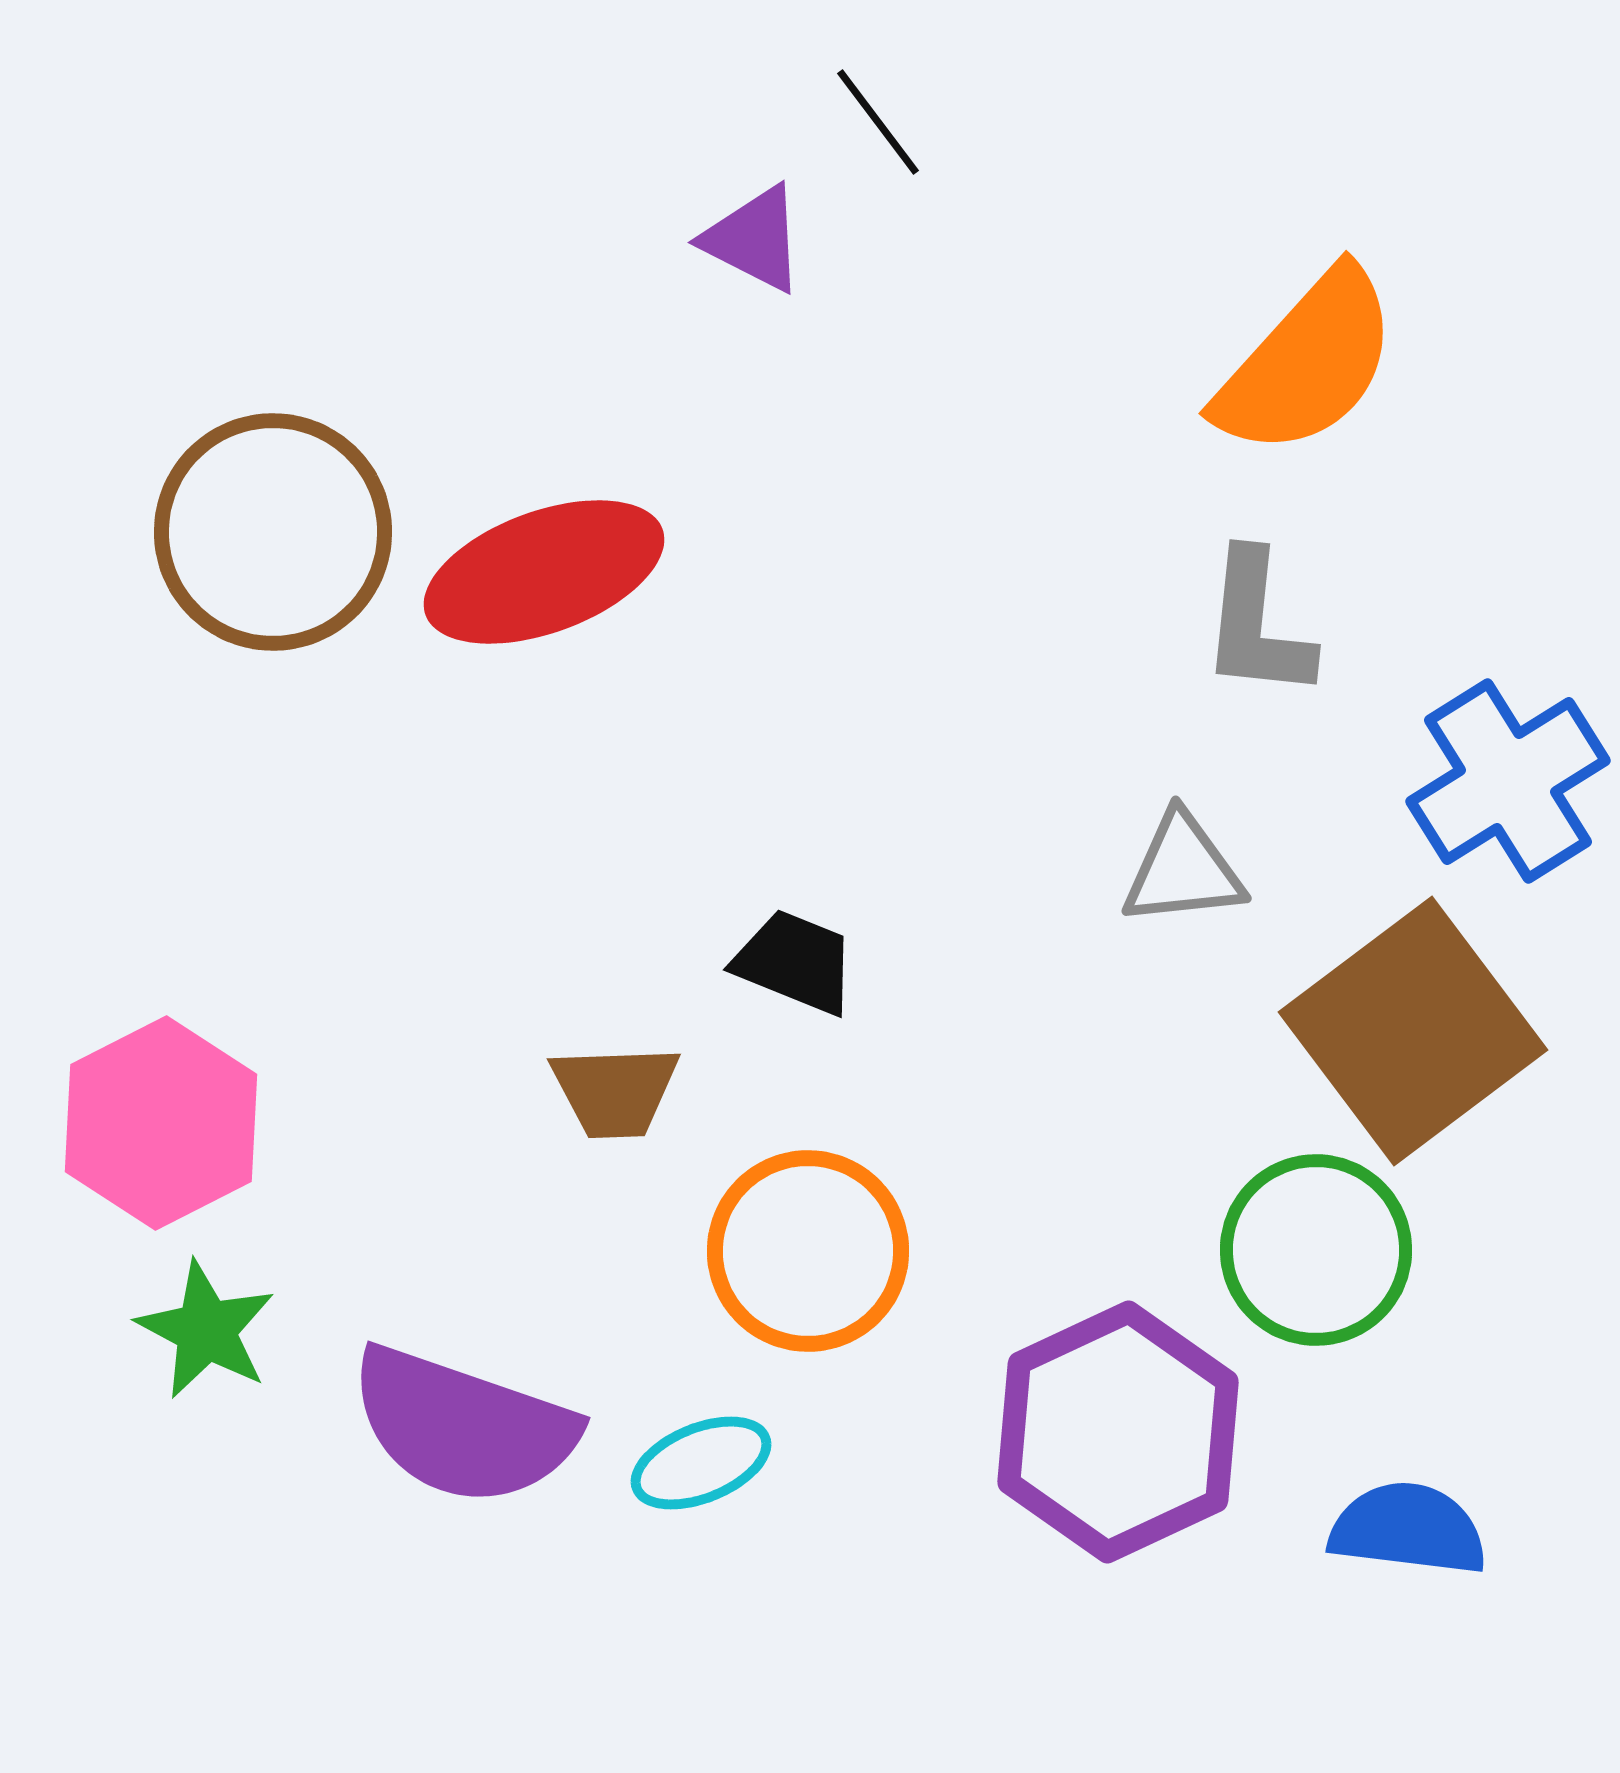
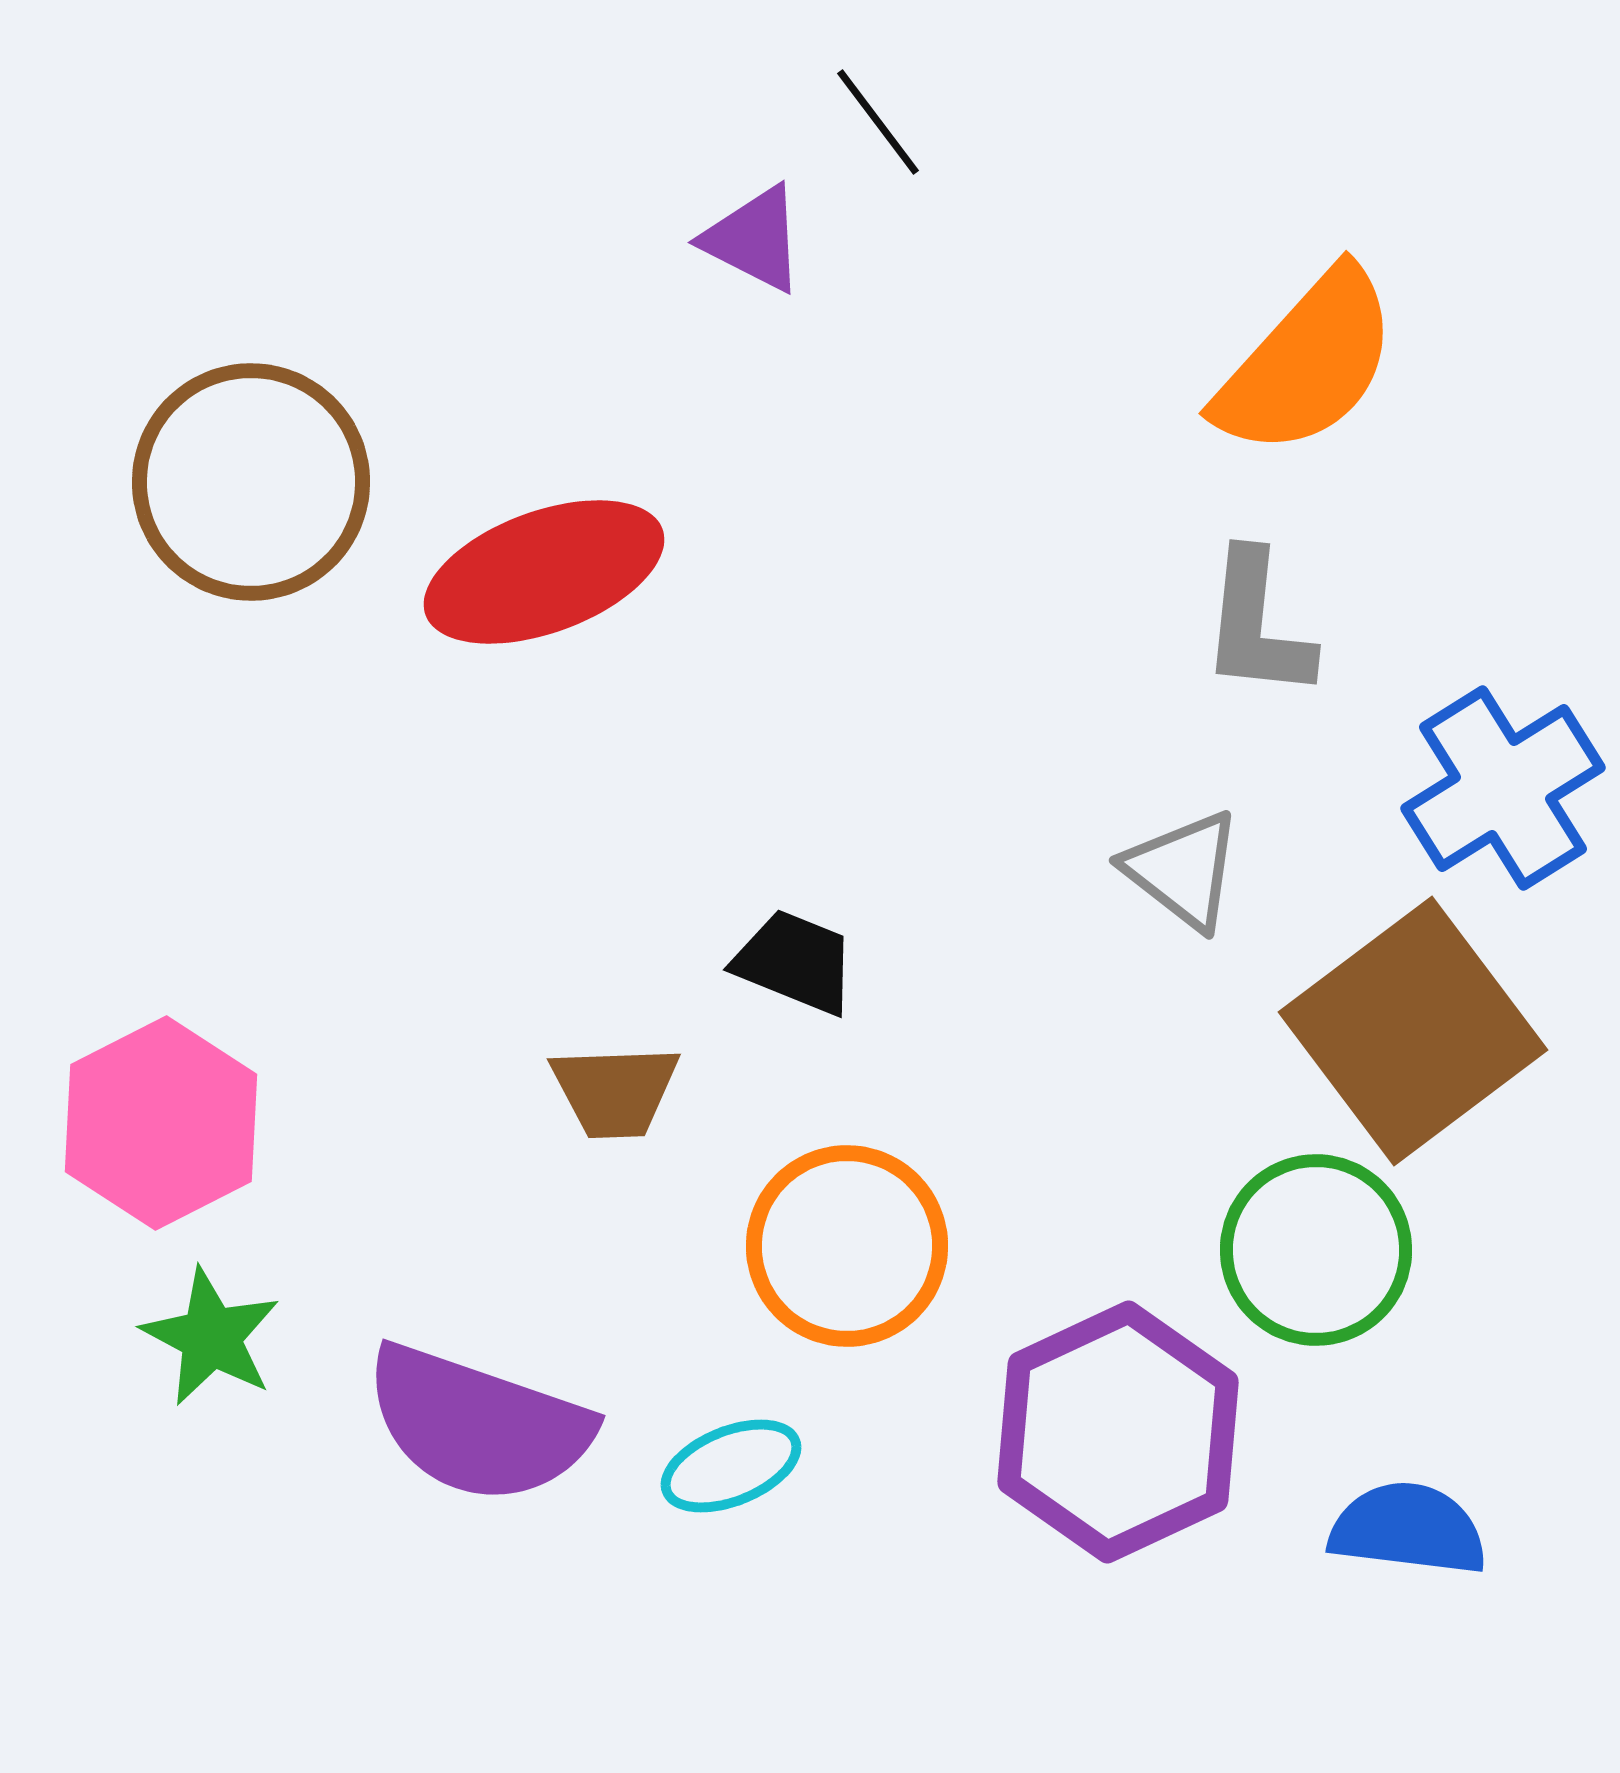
brown circle: moved 22 px left, 50 px up
blue cross: moved 5 px left, 7 px down
gray triangle: rotated 44 degrees clockwise
orange circle: moved 39 px right, 5 px up
green star: moved 5 px right, 7 px down
purple semicircle: moved 15 px right, 2 px up
cyan ellipse: moved 30 px right, 3 px down
